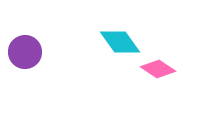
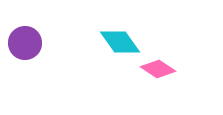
purple circle: moved 9 px up
